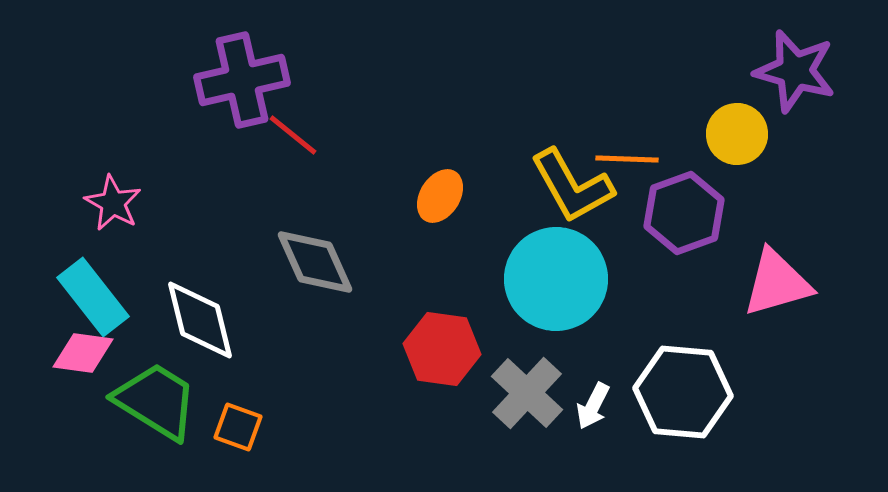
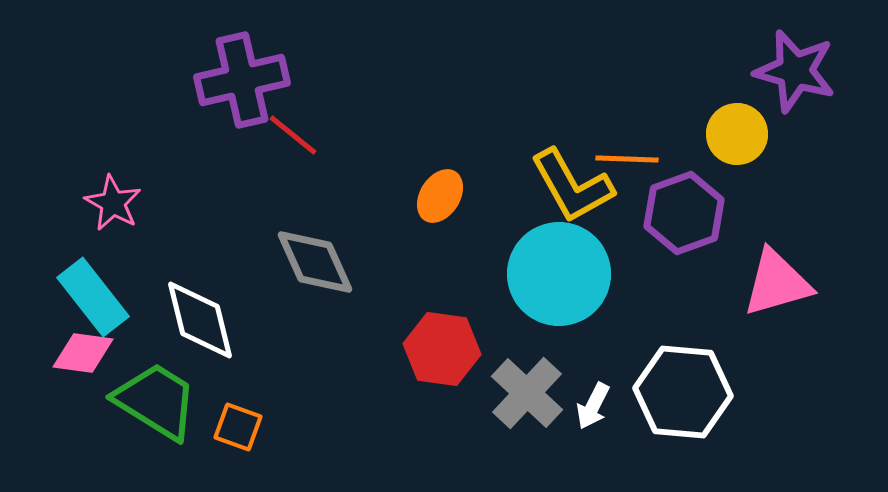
cyan circle: moved 3 px right, 5 px up
